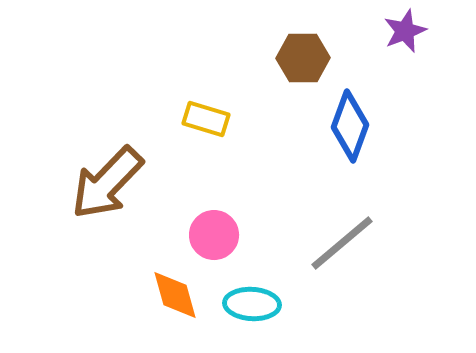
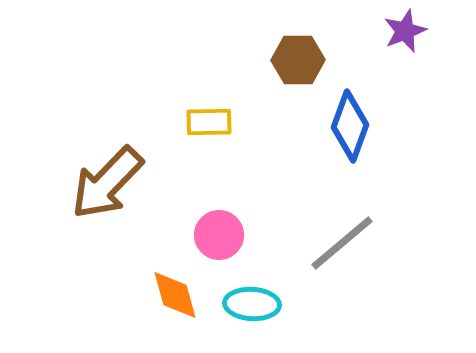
brown hexagon: moved 5 px left, 2 px down
yellow rectangle: moved 3 px right, 3 px down; rotated 18 degrees counterclockwise
pink circle: moved 5 px right
